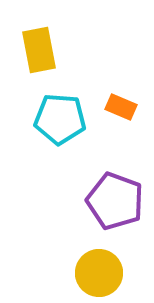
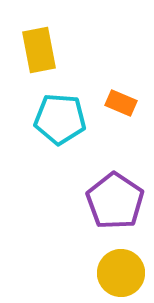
orange rectangle: moved 4 px up
purple pentagon: rotated 14 degrees clockwise
yellow circle: moved 22 px right
